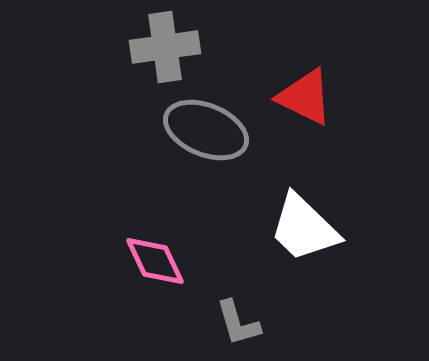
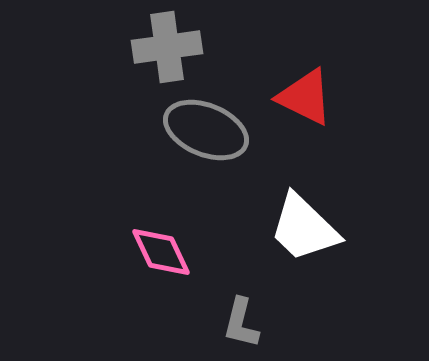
gray cross: moved 2 px right
pink diamond: moved 6 px right, 9 px up
gray L-shape: moved 3 px right; rotated 30 degrees clockwise
